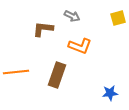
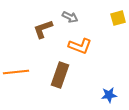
gray arrow: moved 2 px left, 1 px down
brown L-shape: rotated 25 degrees counterclockwise
brown rectangle: moved 3 px right
blue star: moved 1 px left, 2 px down
